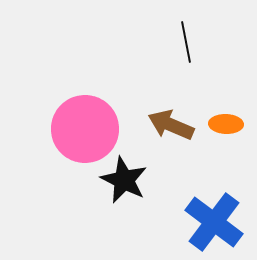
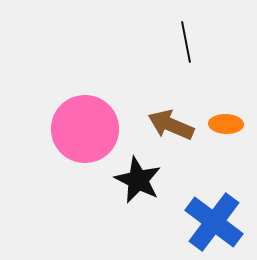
black star: moved 14 px right
